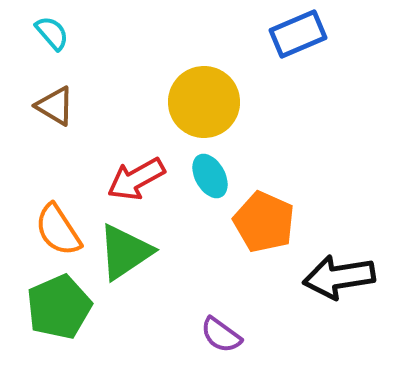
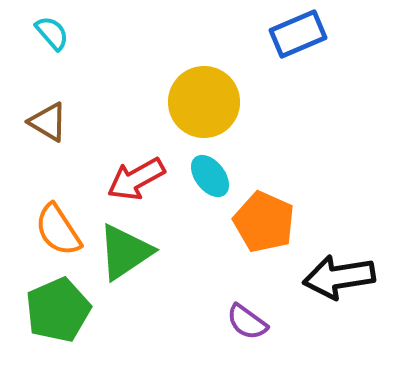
brown triangle: moved 7 px left, 16 px down
cyan ellipse: rotated 9 degrees counterclockwise
green pentagon: moved 1 px left, 3 px down
purple semicircle: moved 26 px right, 13 px up
